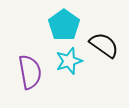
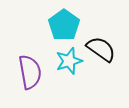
black semicircle: moved 3 px left, 4 px down
